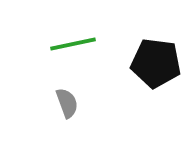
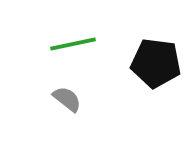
gray semicircle: moved 4 px up; rotated 32 degrees counterclockwise
